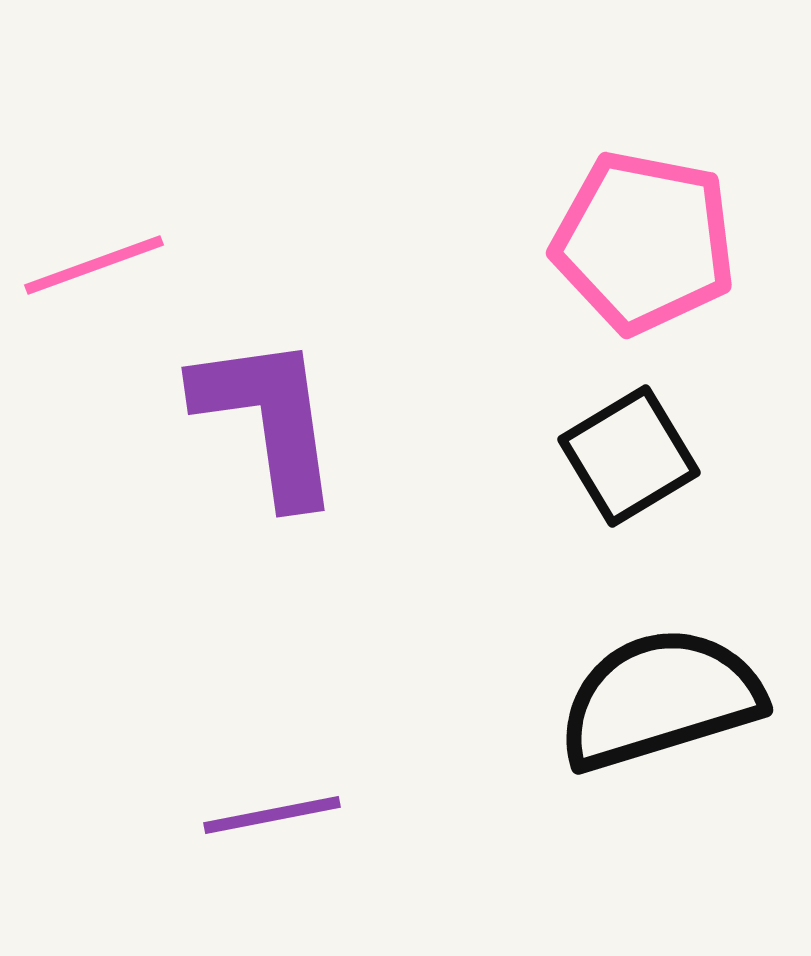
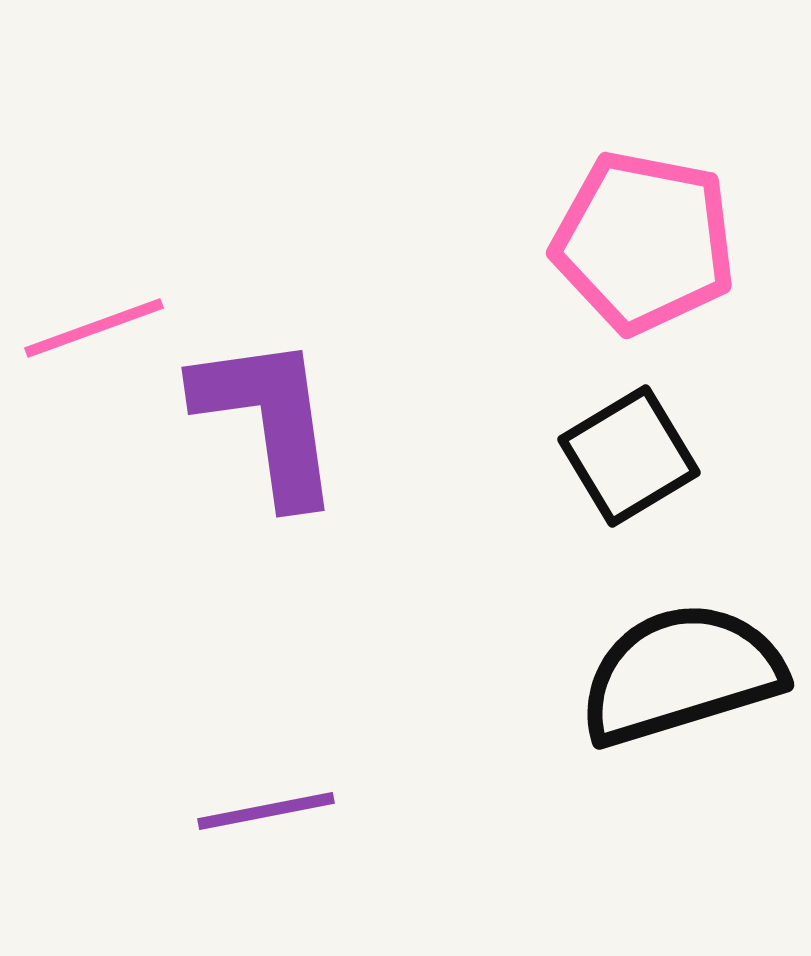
pink line: moved 63 px down
black semicircle: moved 21 px right, 25 px up
purple line: moved 6 px left, 4 px up
